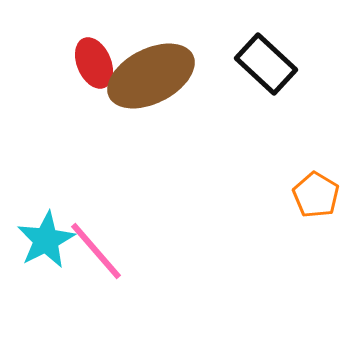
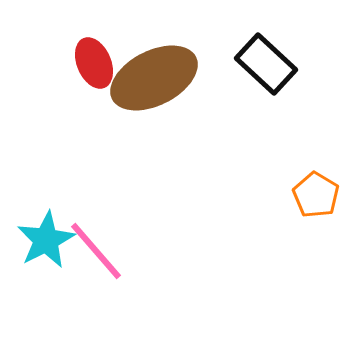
brown ellipse: moved 3 px right, 2 px down
